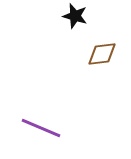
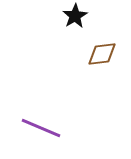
black star: rotated 25 degrees clockwise
